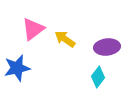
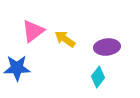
pink triangle: moved 2 px down
blue star: rotated 12 degrees clockwise
